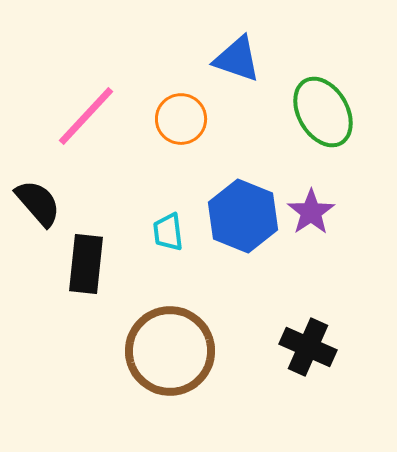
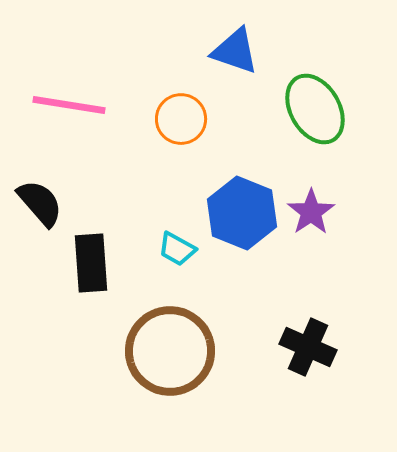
blue triangle: moved 2 px left, 8 px up
green ellipse: moved 8 px left, 3 px up
pink line: moved 17 px left, 11 px up; rotated 56 degrees clockwise
black semicircle: moved 2 px right
blue hexagon: moved 1 px left, 3 px up
cyan trapezoid: moved 9 px right, 17 px down; rotated 54 degrees counterclockwise
black rectangle: moved 5 px right, 1 px up; rotated 10 degrees counterclockwise
